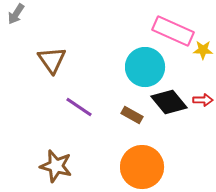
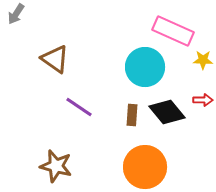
yellow star: moved 10 px down
brown triangle: moved 3 px right, 1 px up; rotated 20 degrees counterclockwise
black diamond: moved 2 px left, 10 px down
brown rectangle: rotated 65 degrees clockwise
orange circle: moved 3 px right
